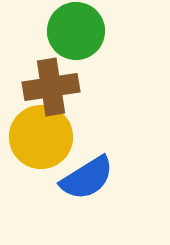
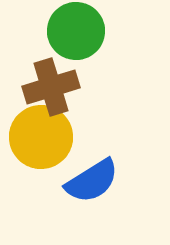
brown cross: rotated 8 degrees counterclockwise
blue semicircle: moved 5 px right, 3 px down
